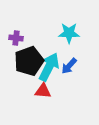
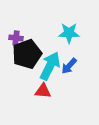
black pentagon: moved 2 px left, 7 px up
cyan arrow: moved 1 px right, 1 px up
